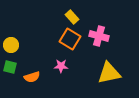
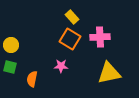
pink cross: moved 1 px right, 1 px down; rotated 18 degrees counterclockwise
orange semicircle: moved 2 px down; rotated 119 degrees clockwise
